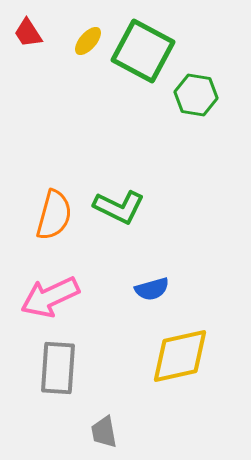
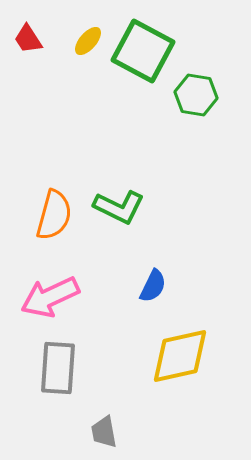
red trapezoid: moved 6 px down
blue semicircle: moved 1 px right, 3 px up; rotated 48 degrees counterclockwise
